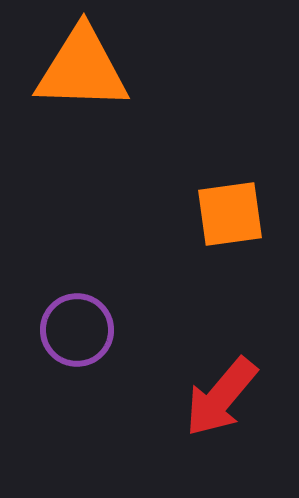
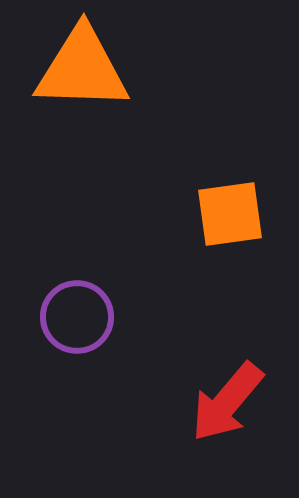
purple circle: moved 13 px up
red arrow: moved 6 px right, 5 px down
